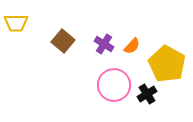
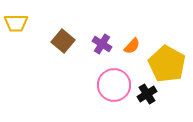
purple cross: moved 2 px left
